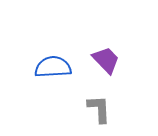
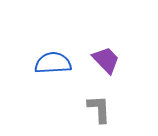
blue semicircle: moved 4 px up
